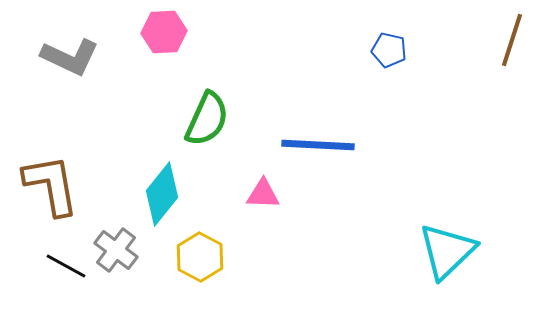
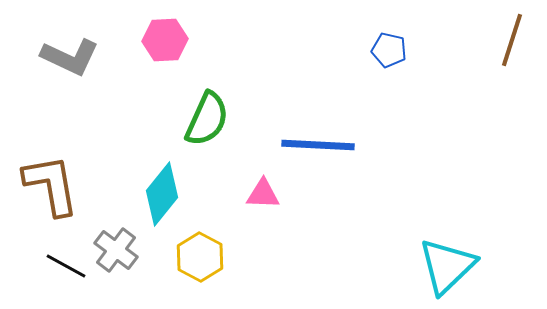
pink hexagon: moved 1 px right, 8 px down
cyan triangle: moved 15 px down
